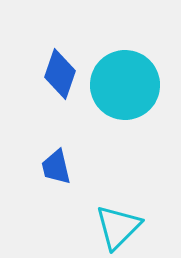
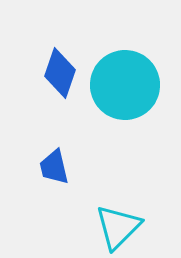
blue diamond: moved 1 px up
blue trapezoid: moved 2 px left
